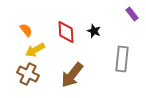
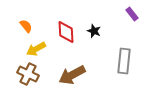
orange semicircle: moved 4 px up
yellow arrow: moved 1 px right, 1 px up
gray rectangle: moved 2 px right, 2 px down
brown arrow: rotated 24 degrees clockwise
